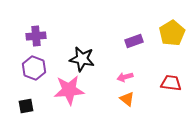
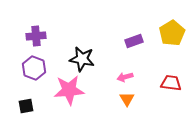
orange triangle: rotated 21 degrees clockwise
